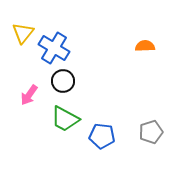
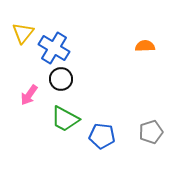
black circle: moved 2 px left, 2 px up
